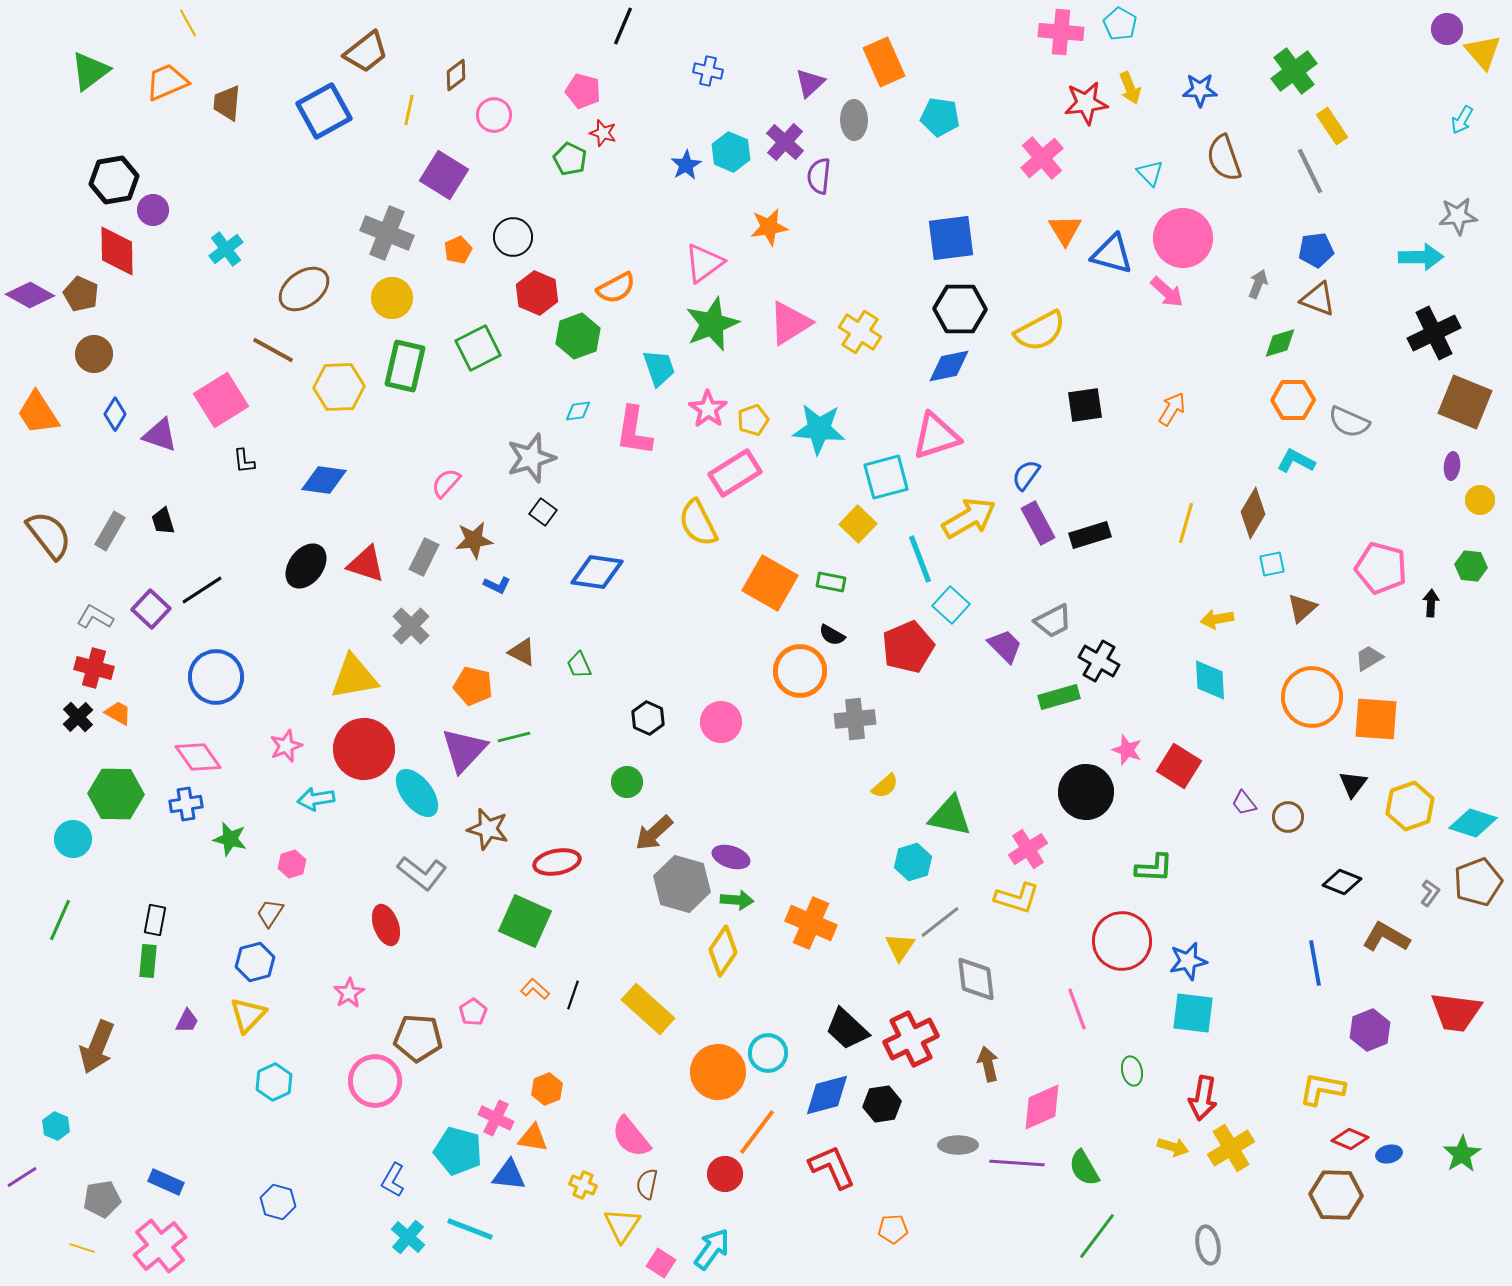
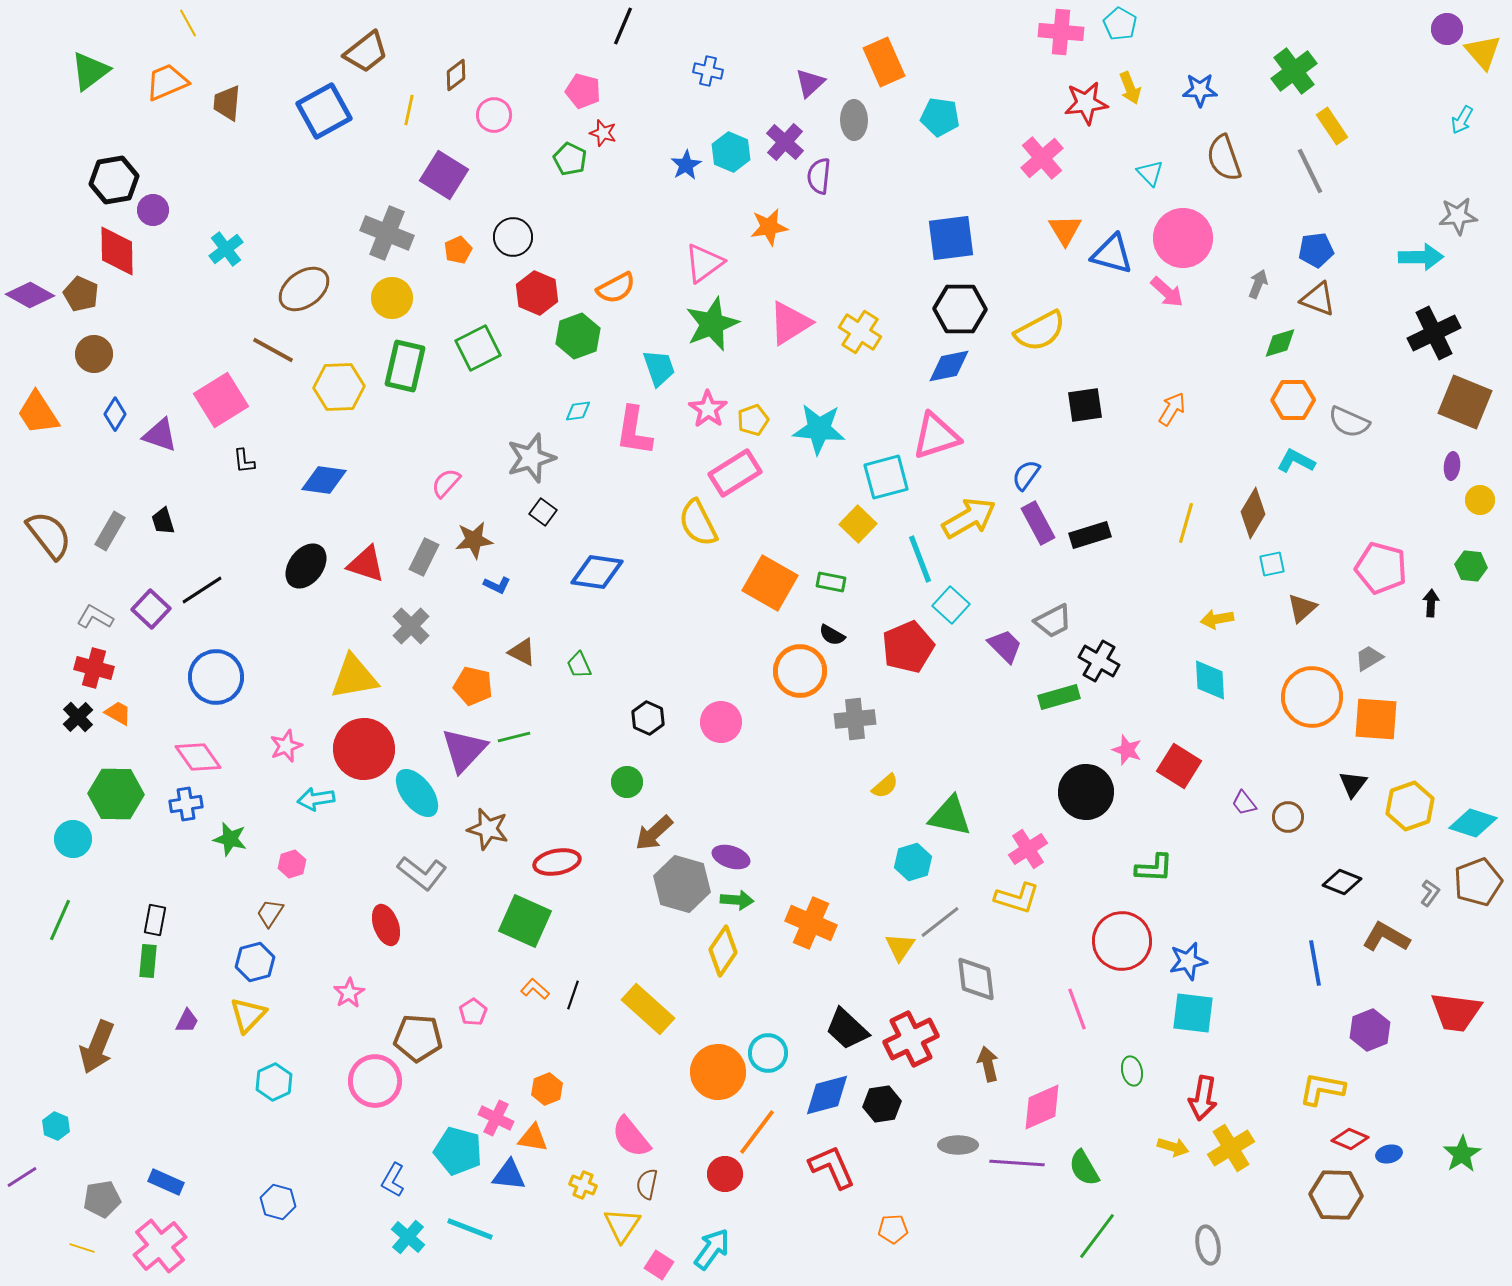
pink square at (661, 1263): moved 2 px left, 2 px down
